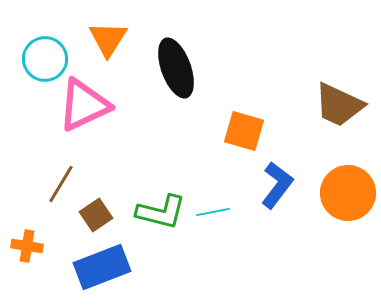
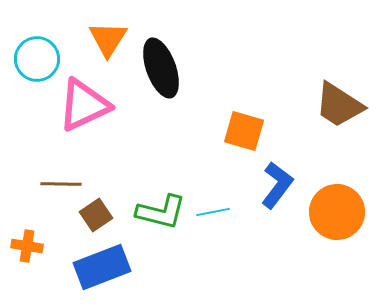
cyan circle: moved 8 px left
black ellipse: moved 15 px left
brown trapezoid: rotated 8 degrees clockwise
brown line: rotated 60 degrees clockwise
orange circle: moved 11 px left, 19 px down
